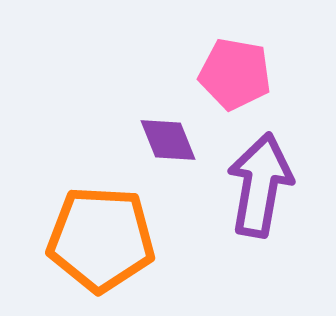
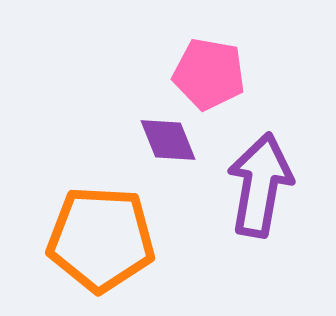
pink pentagon: moved 26 px left
